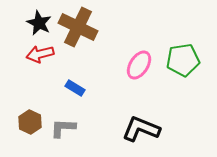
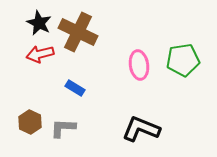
brown cross: moved 5 px down
pink ellipse: rotated 40 degrees counterclockwise
